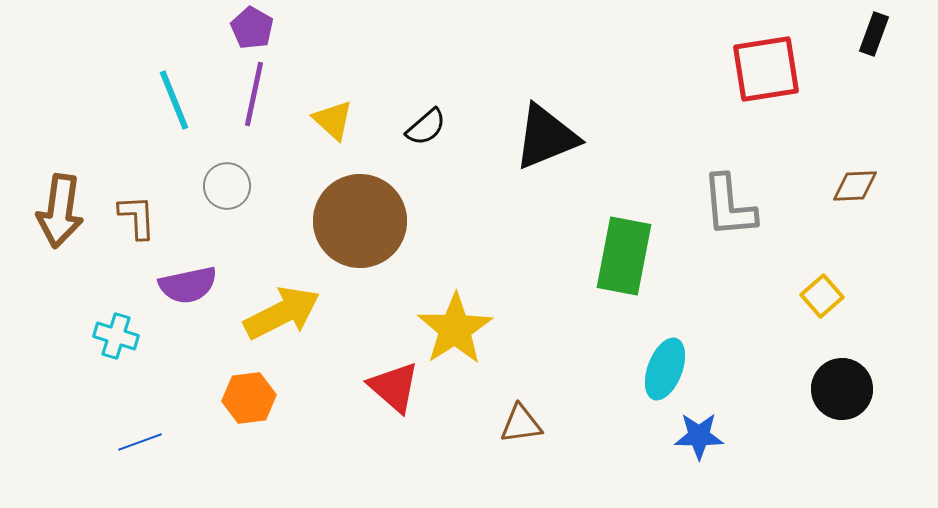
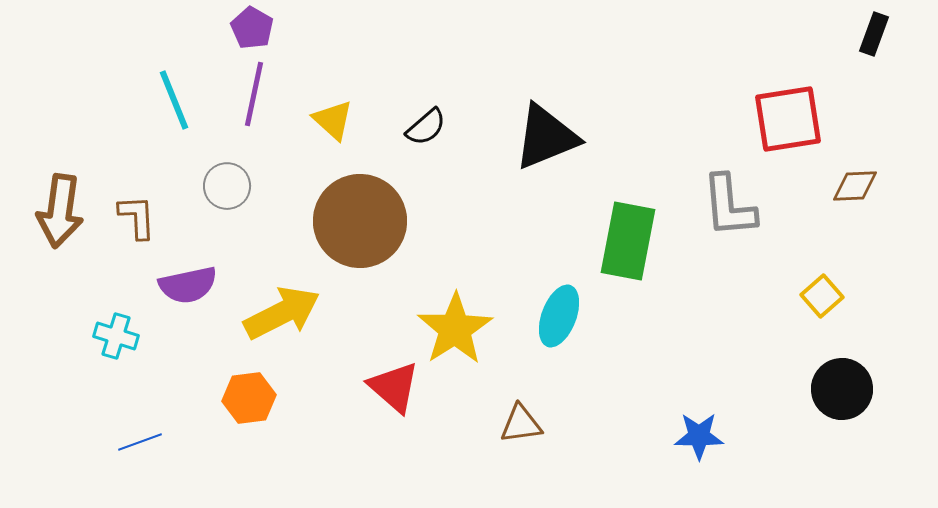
red square: moved 22 px right, 50 px down
green rectangle: moved 4 px right, 15 px up
cyan ellipse: moved 106 px left, 53 px up
